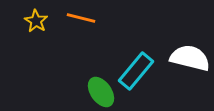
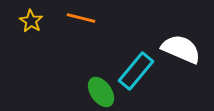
yellow star: moved 5 px left
white semicircle: moved 9 px left, 9 px up; rotated 9 degrees clockwise
